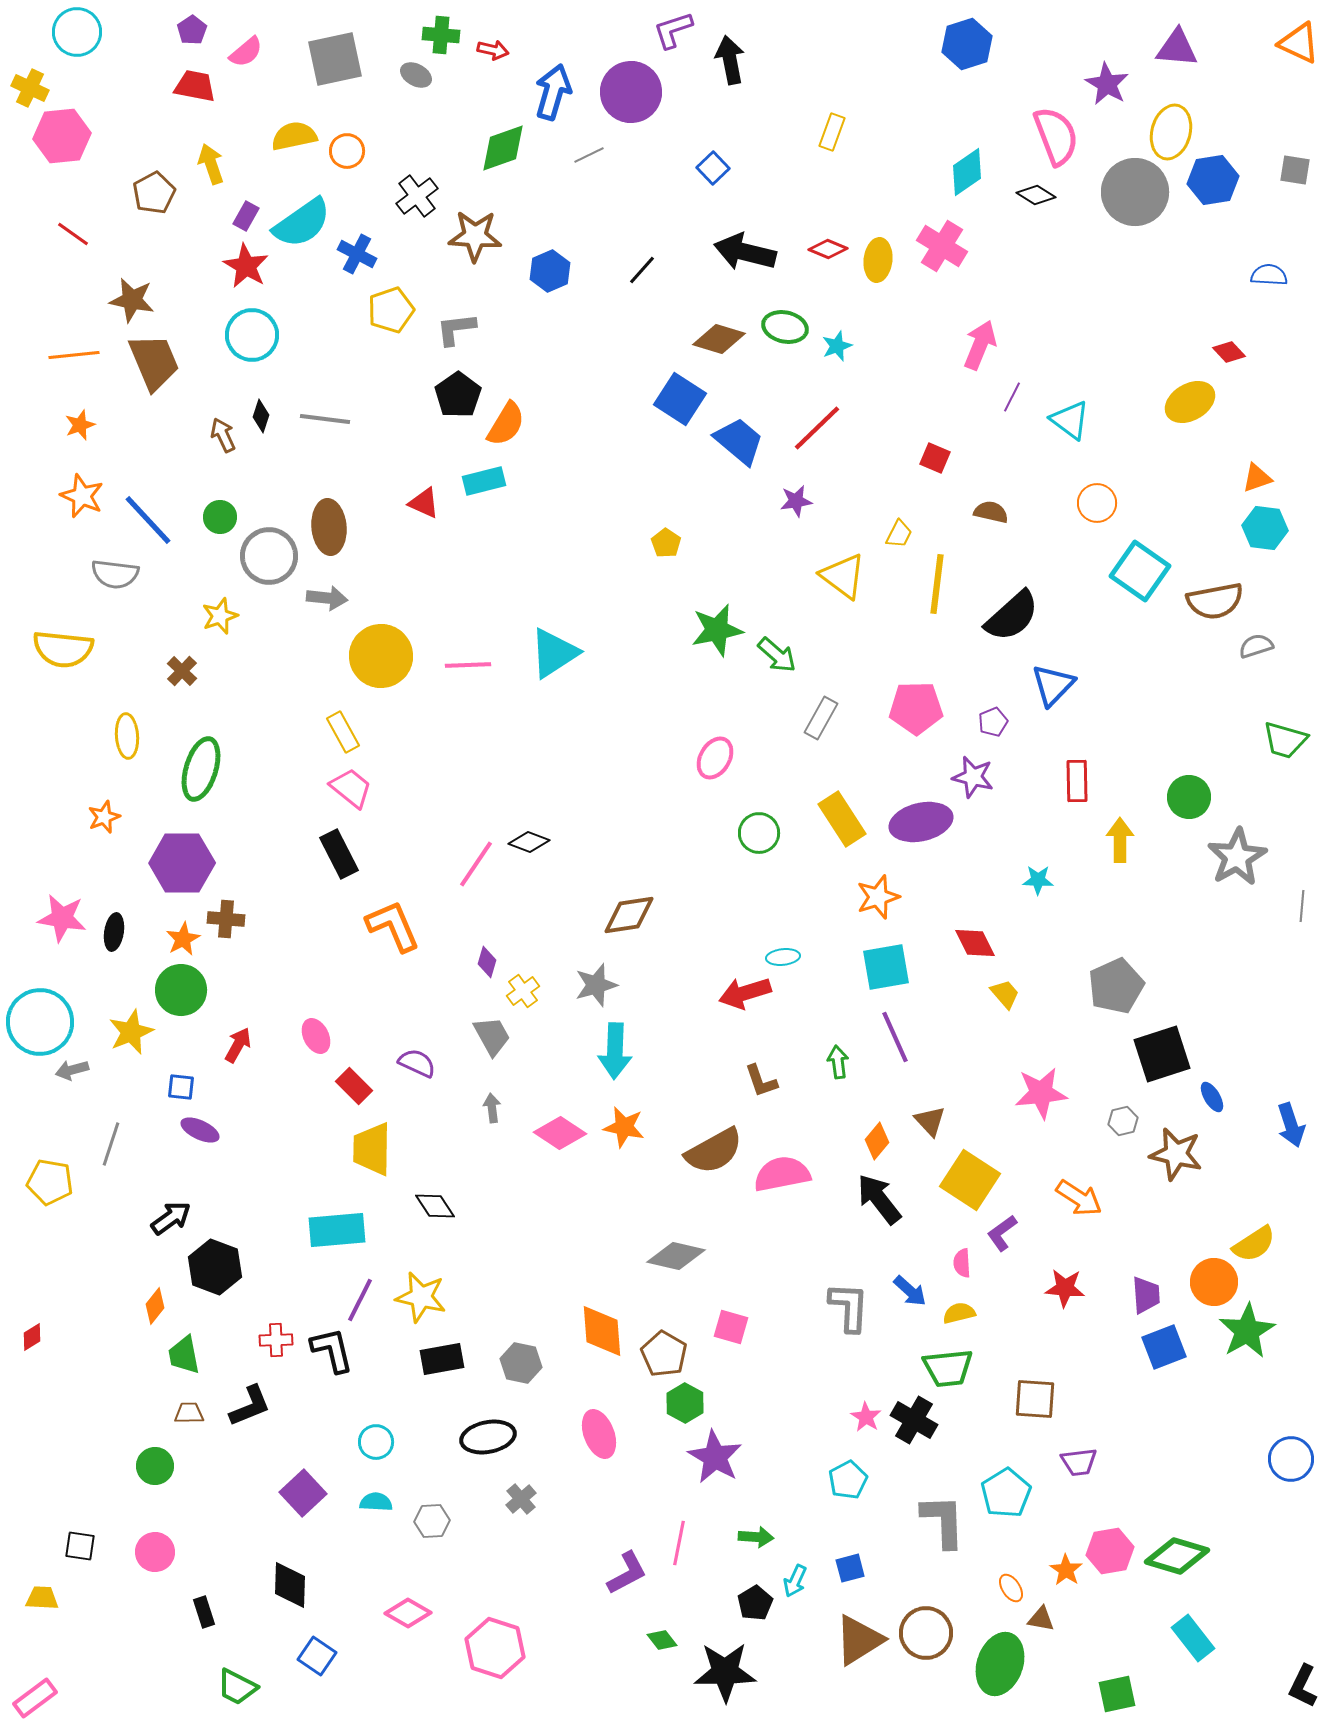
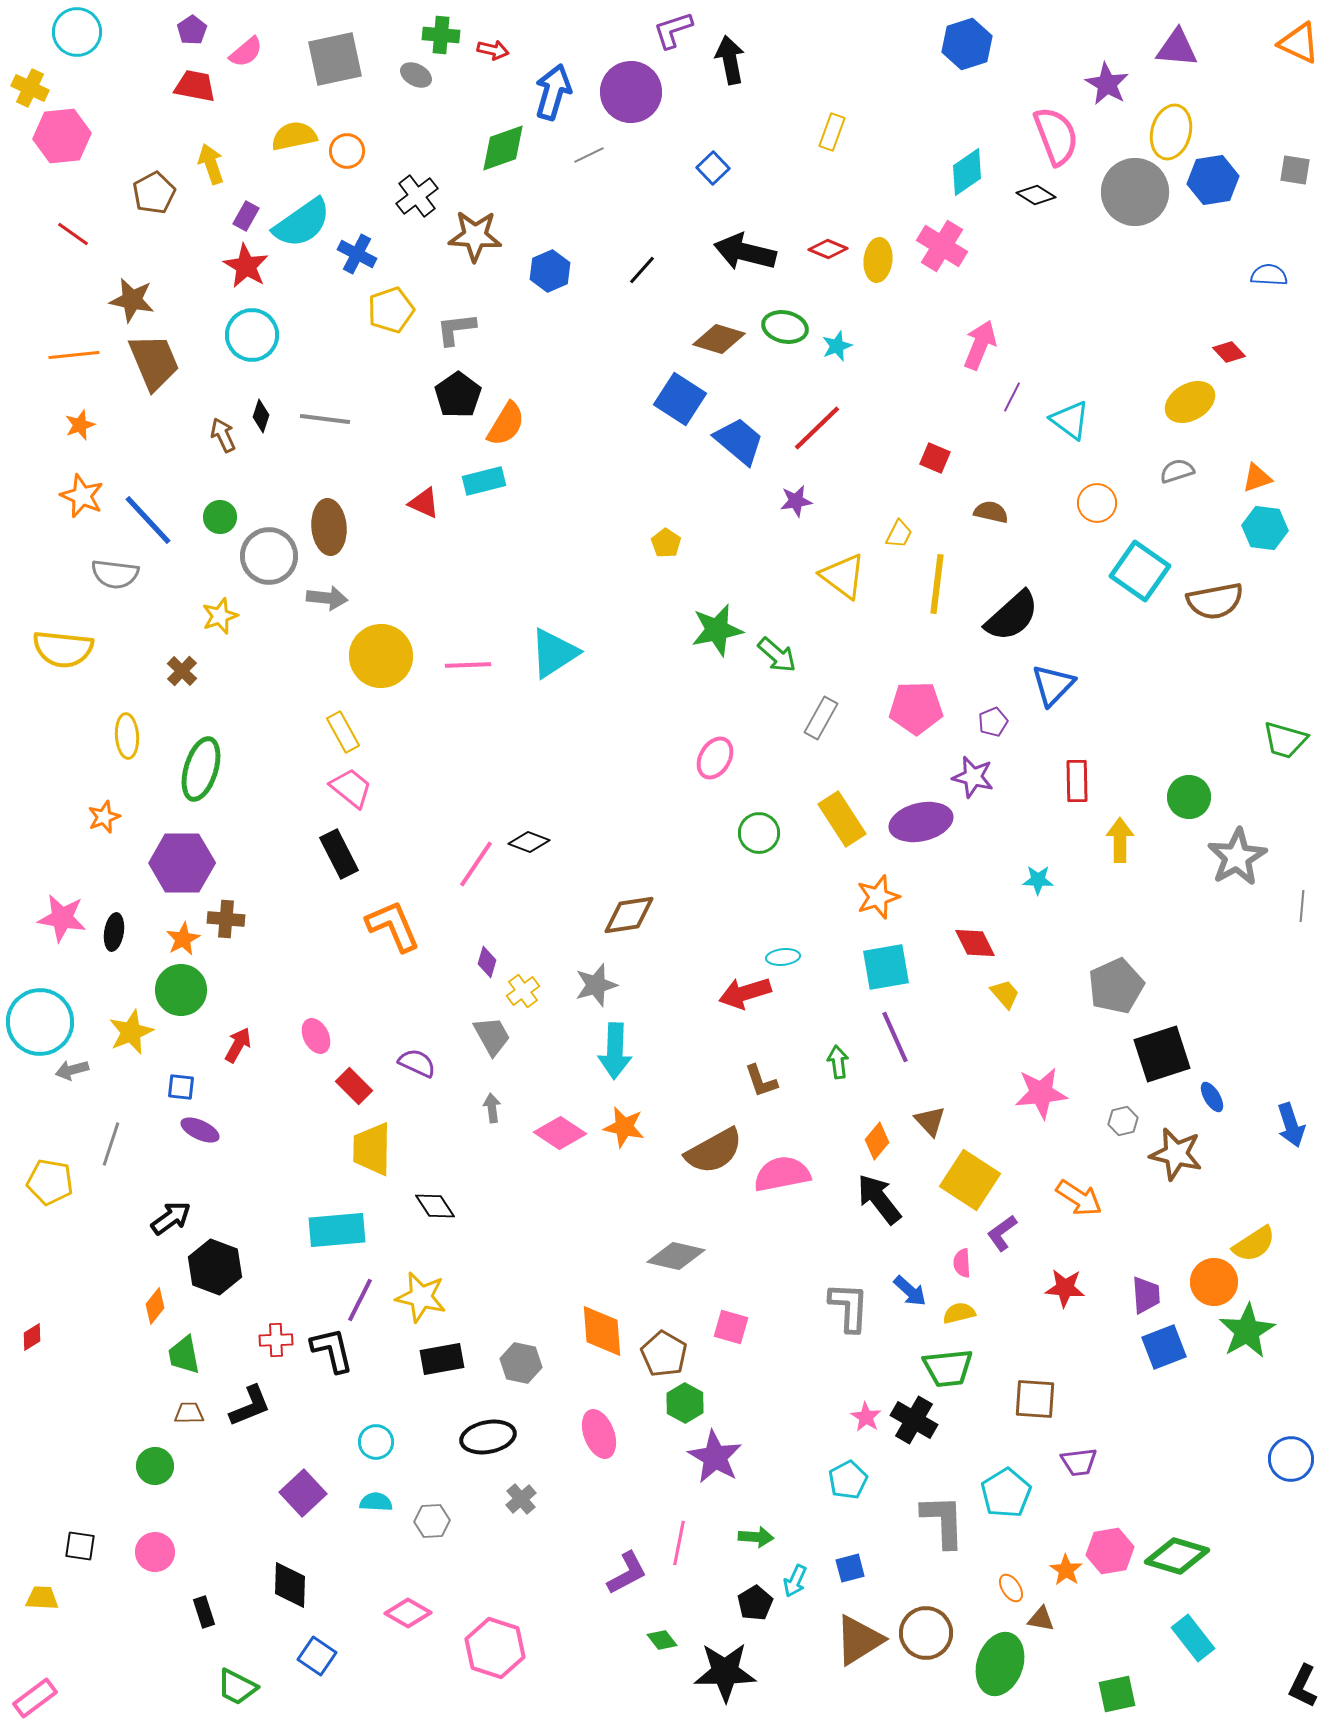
gray semicircle at (1256, 646): moved 79 px left, 175 px up
